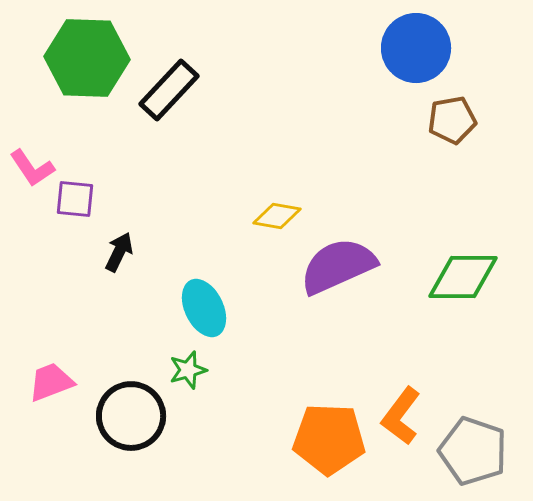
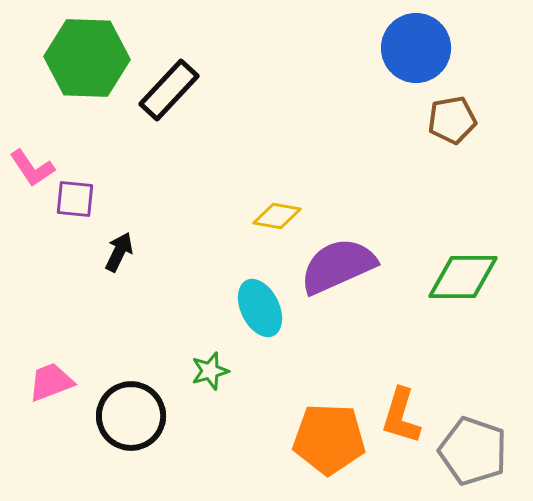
cyan ellipse: moved 56 px right
green star: moved 22 px right, 1 px down
orange L-shape: rotated 20 degrees counterclockwise
